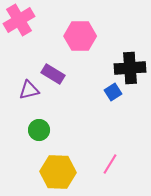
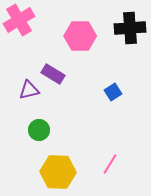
black cross: moved 40 px up
